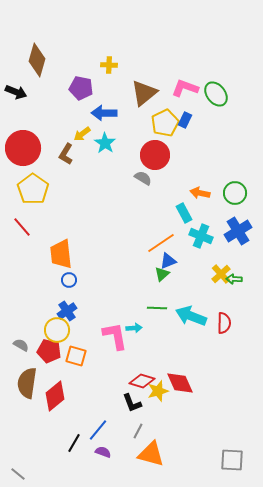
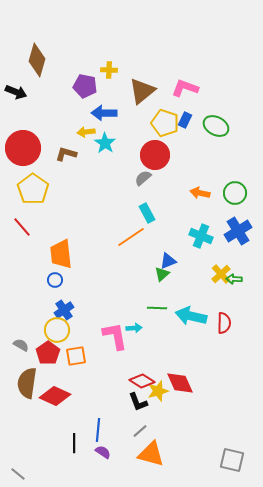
yellow cross at (109, 65): moved 5 px down
purple pentagon at (81, 88): moved 4 px right, 2 px up
brown triangle at (144, 93): moved 2 px left, 2 px up
green ellipse at (216, 94): moved 32 px down; rotated 25 degrees counterclockwise
yellow pentagon at (165, 123): rotated 28 degrees counterclockwise
yellow arrow at (82, 134): moved 4 px right, 2 px up; rotated 30 degrees clockwise
brown L-shape at (66, 154): rotated 75 degrees clockwise
gray semicircle at (143, 178): rotated 72 degrees counterclockwise
cyan rectangle at (184, 213): moved 37 px left
orange line at (161, 243): moved 30 px left, 6 px up
blue circle at (69, 280): moved 14 px left
blue cross at (67, 311): moved 3 px left, 1 px up
cyan arrow at (191, 316): rotated 8 degrees counterclockwise
red pentagon at (49, 351): moved 1 px left, 2 px down; rotated 25 degrees clockwise
orange square at (76, 356): rotated 25 degrees counterclockwise
red diamond at (142, 381): rotated 15 degrees clockwise
red diamond at (55, 396): rotated 64 degrees clockwise
black L-shape at (132, 403): moved 6 px right, 1 px up
blue line at (98, 430): rotated 35 degrees counterclockwise
gray line at (138, 431): moved 2 px right; rotated 21 degrees clockwise
black line at (74, 443): rotated 30 degrees counterclockwise
purple semicircle at (103, 452): rotated 14 degrees clockwise
gray square at (232, 460): rotated 10 degrees clockwise
